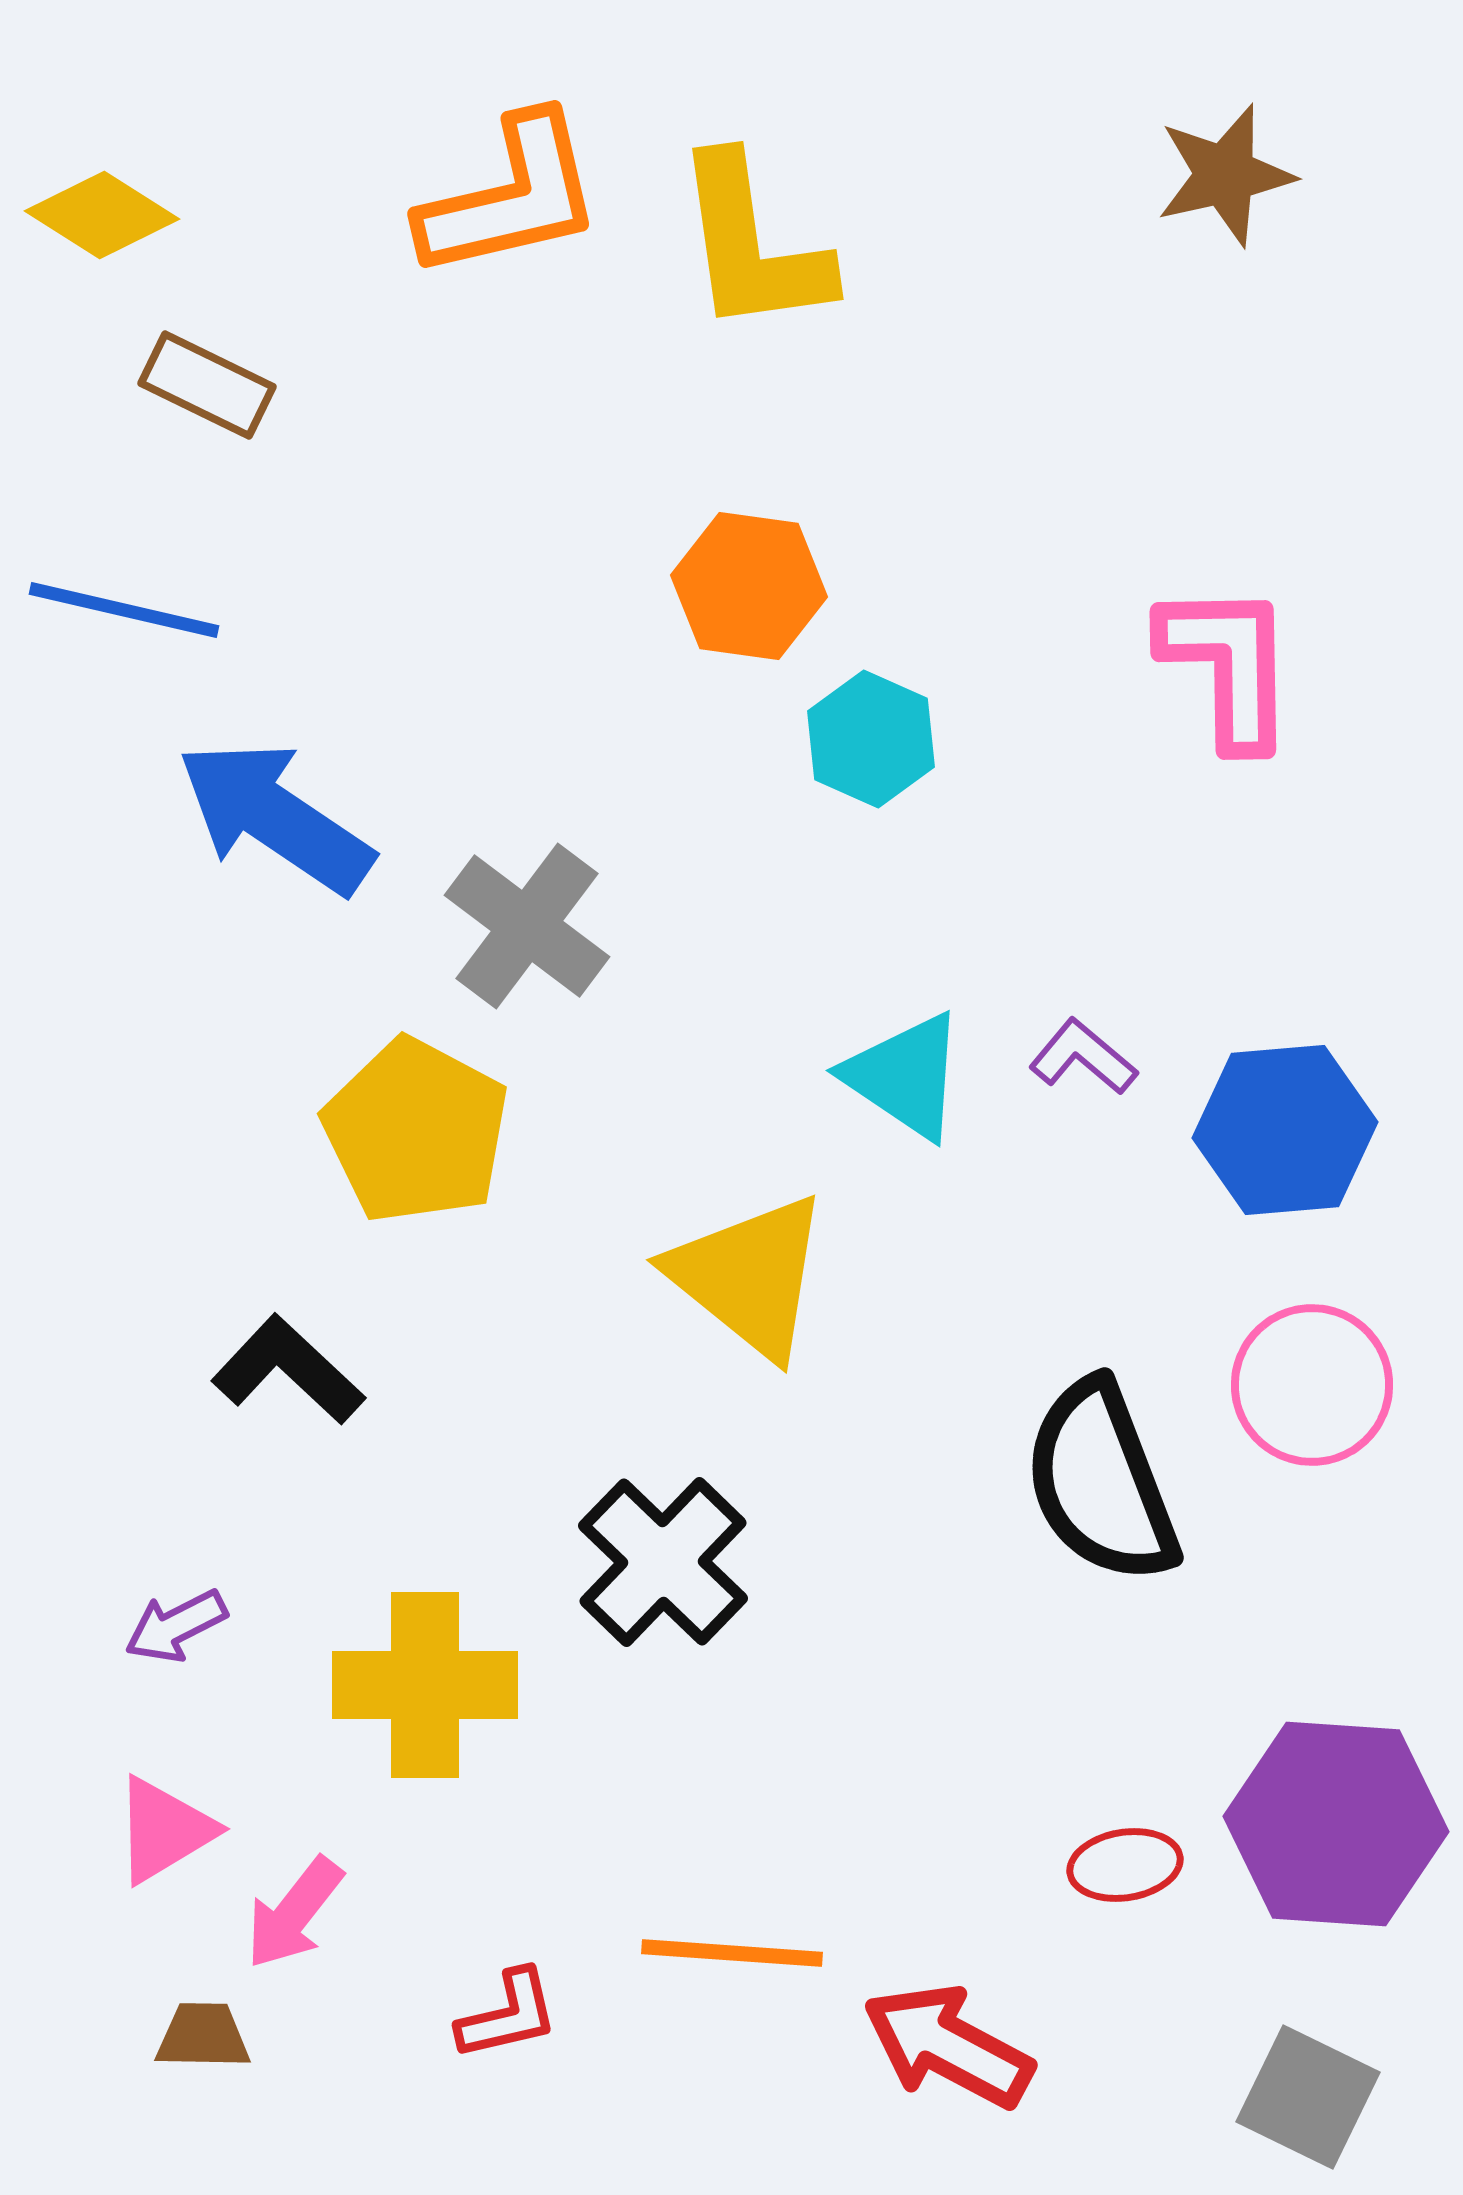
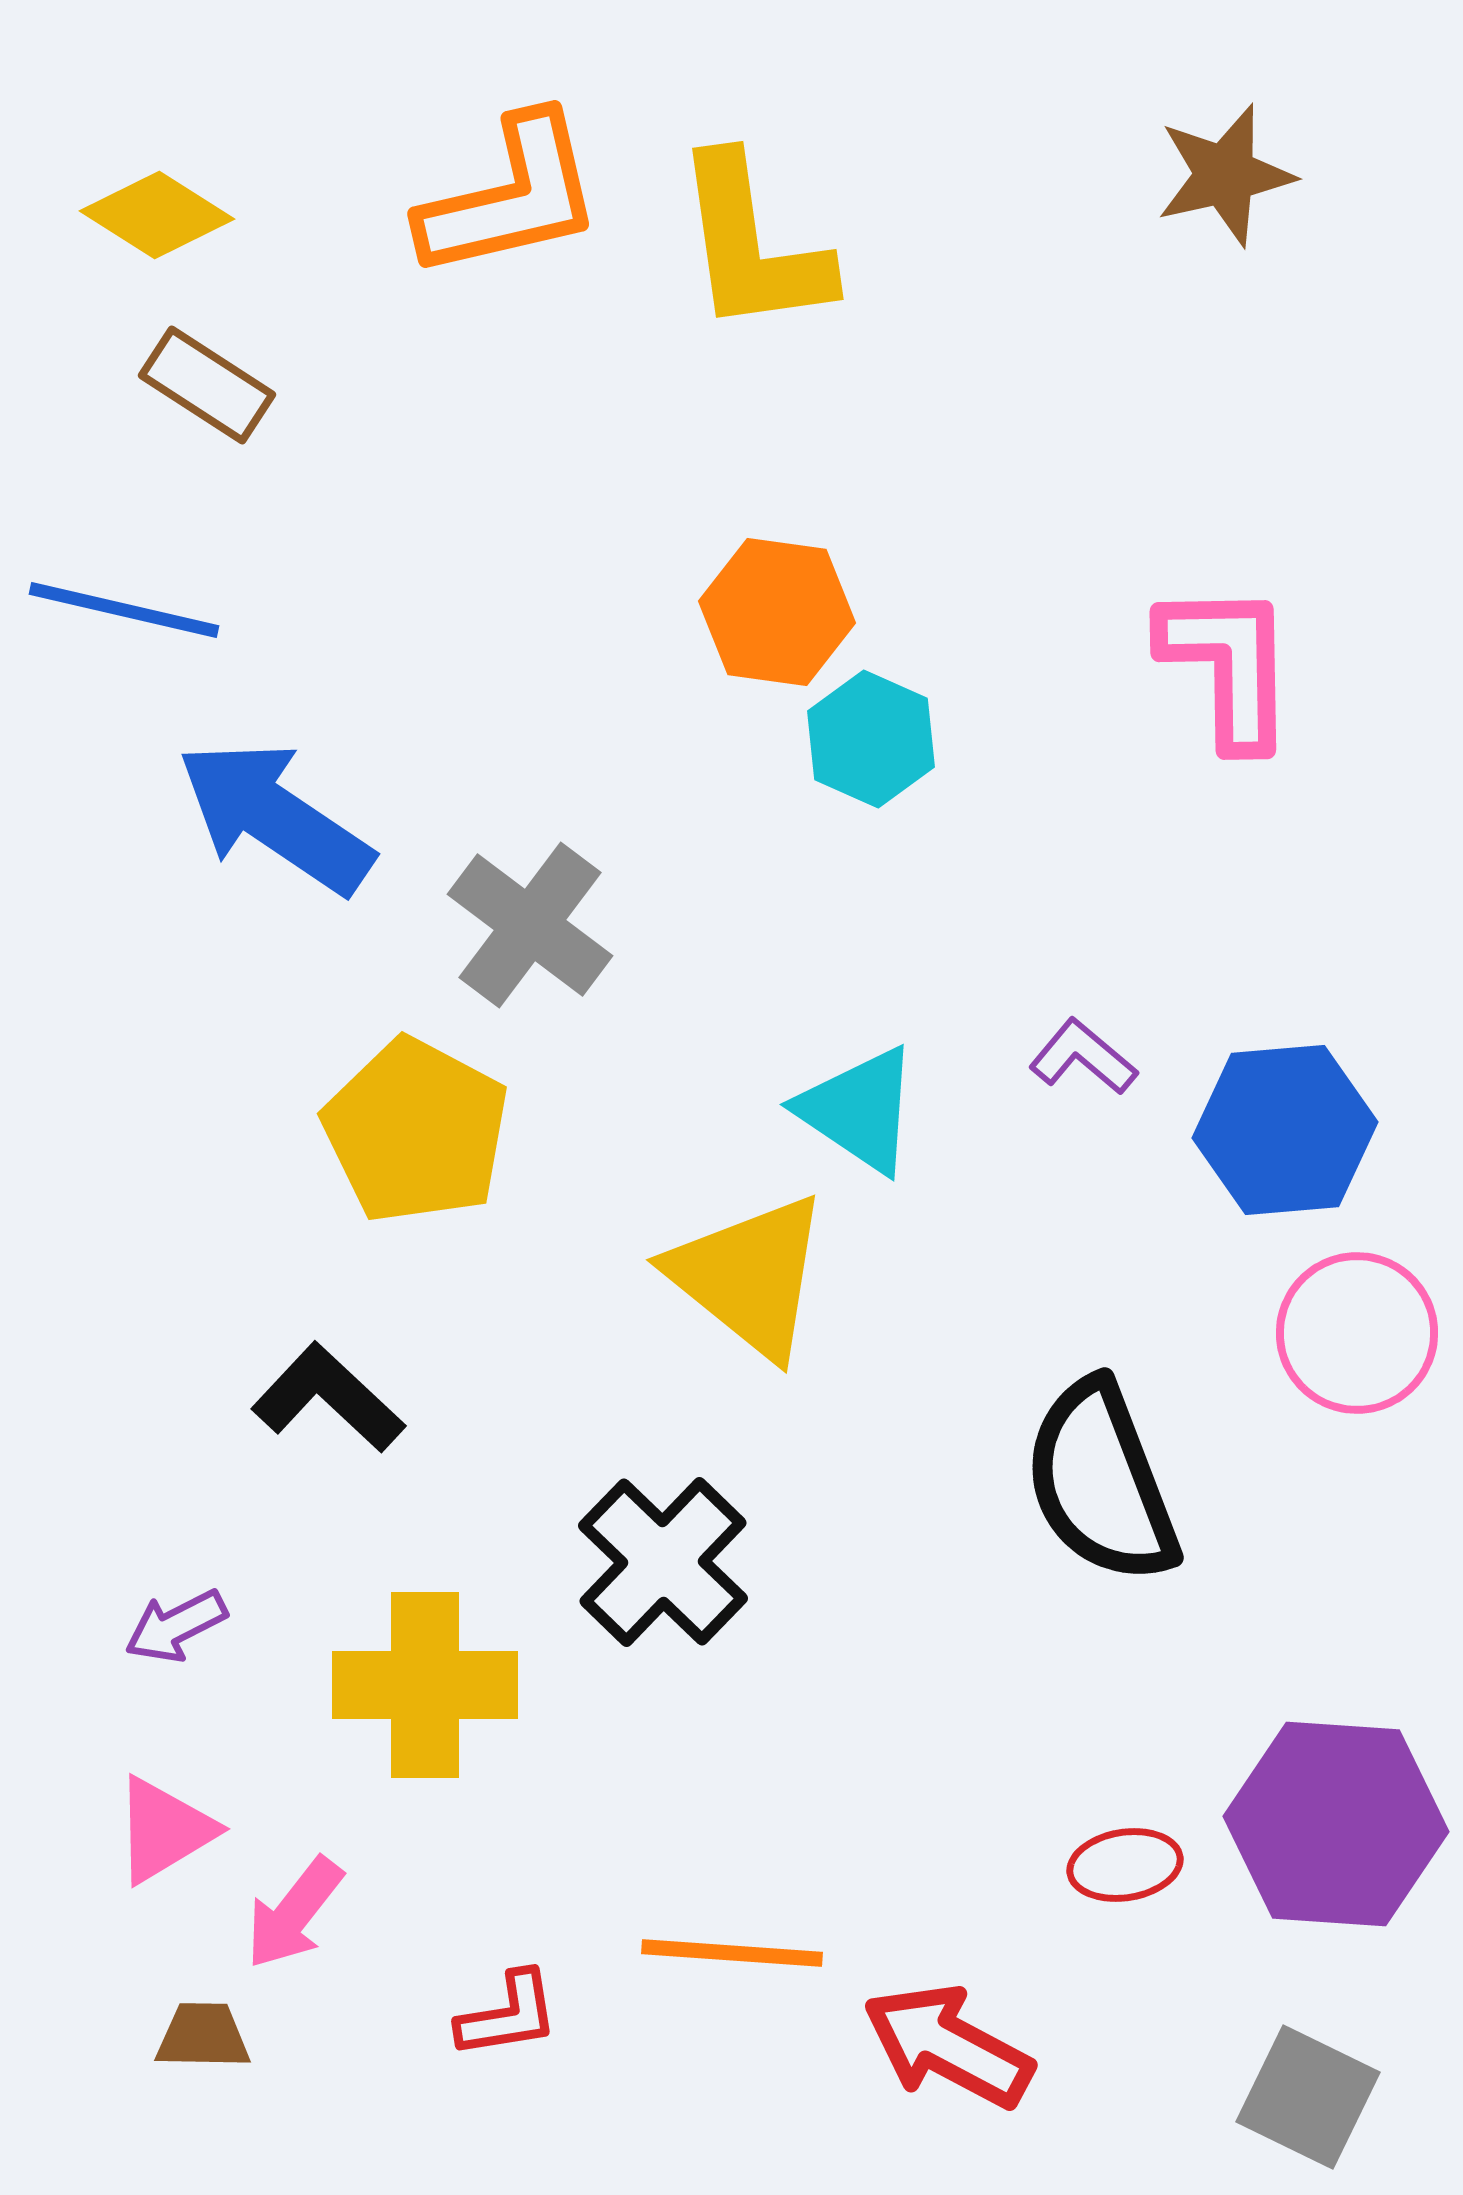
yellow diamond: moved 55 px right
brown rectangle: rotated 7 degrees clockwise
orange hexagon: moved 28 px right, 26 px down
gray cross: moved 3 px right, 1 px up
cyan triangle: moved 46 px left, 34 px down
black L-shape: moved 40 px right, 28 px down
pink circle: moved 45 px right, 52 px up
red L-shape: rotated 4 degrees clockwise
